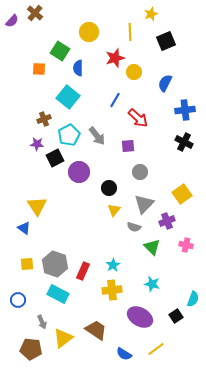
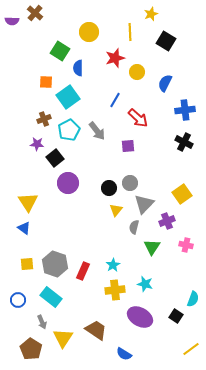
purple semicircle at (12, 21): rotated 48 degrees clockwise
black square at (166, 41): rotated 36 degrees counterclockwise
orange square at (39, 69): moved 7 px right, 13 px down
yellow circle at (134, 72): moved 3 px right
cyan square at (68, 97): rotated 15 degrees clockwise
cyan pentagon at (69, 135): moved 5 px up
gray arrow at (97, 136): moved 5 px up
black square at (55, 158): rotated 12 degrees counterclockwise
purple circle at (79, 172): moved 11 px left, 11 px down
gray circle at (140, 172): moved 10 px left, 11 px down
yellow triangle at (37, 206): moved 9 px left, 4 px up
yellow triangle at (114, 210): moved 2 px right
gray semicircle at (134, 227): rotated 88 degrees clockwise
green triangle at (152, 247): rotated 18 degrees clockwise
cyan star at (152, 284): moved 7 px left
yellow cross at (112, 290): moved 3 px right
cyan rectangle at (58, 294): moved 7 px left, 3 px down; rotated 10 degrees clockwise
black square at (176, 316): rotated 24 degrees counterclockwise
yellow triangle at (63, 338): rotated 20 degrees counterclockwise
brown pentagon at (31, 349): rotated 25 degrees clockwise
yellow line at (156, 349): moved 35 px right
